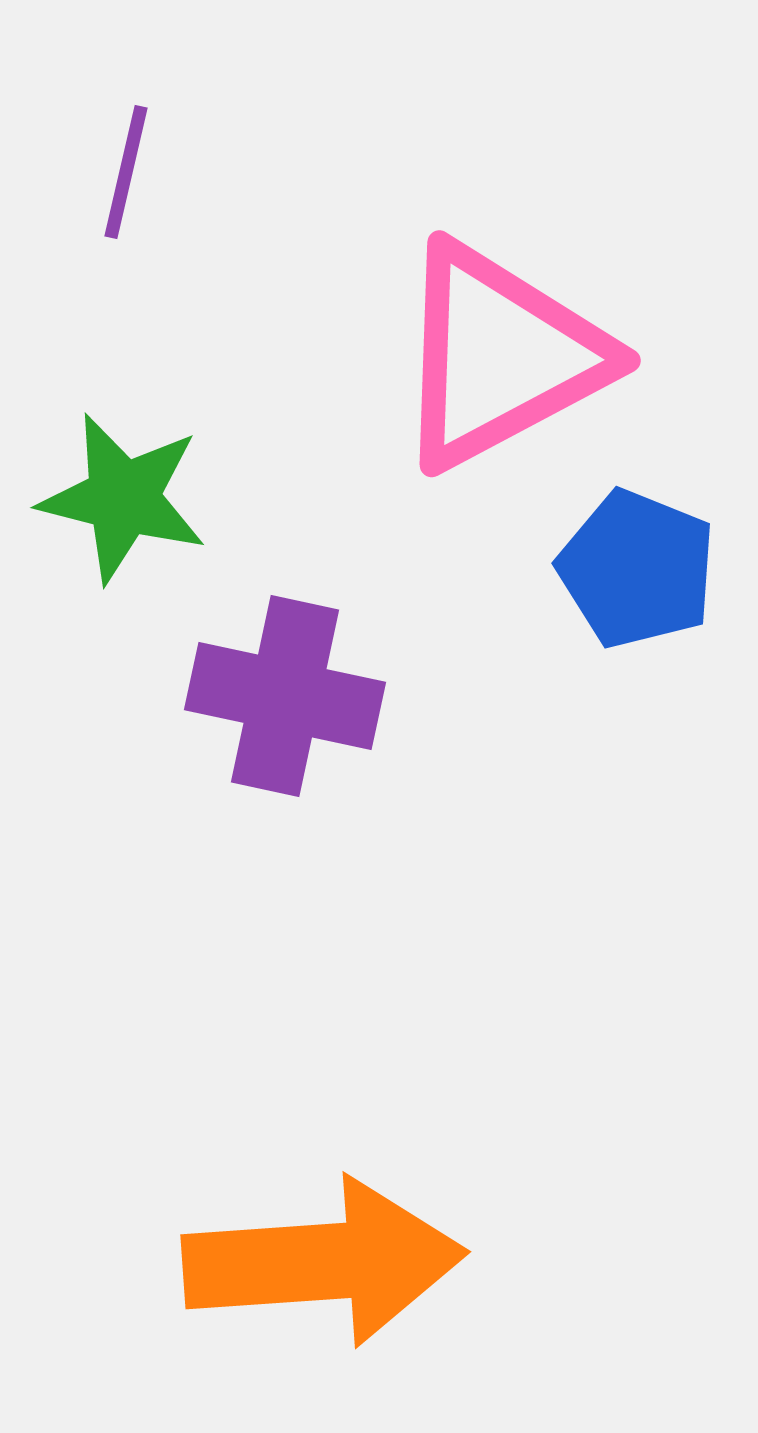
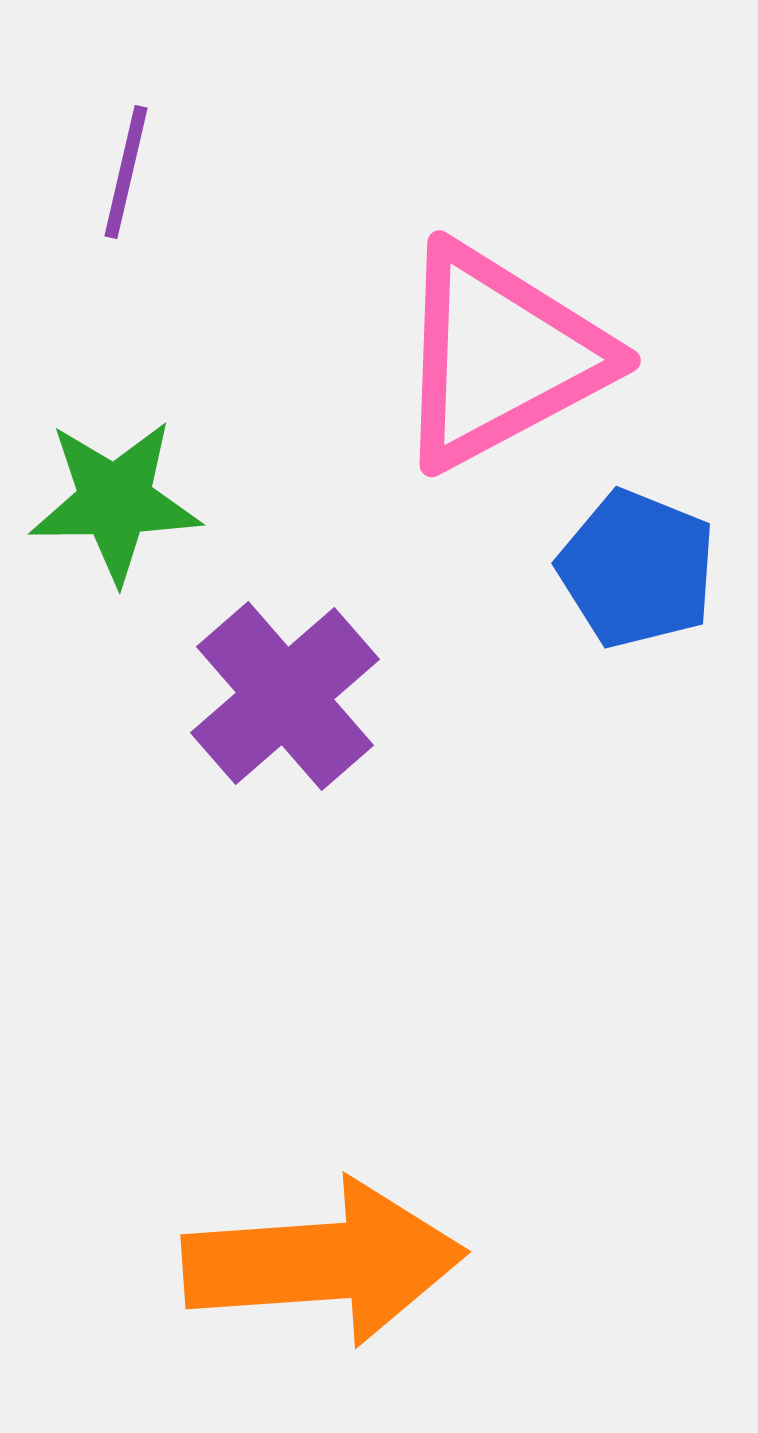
green star: moved 8 px left, 3 px down; rotated 15 degrees counterclockwise
purple cross: rotated 37 degrees clockwise
